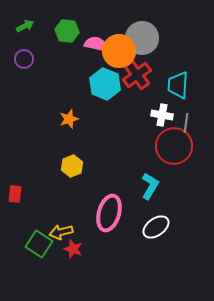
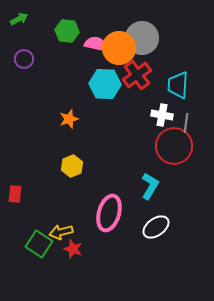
green arrow: moved 6 px left, 7 px up
orange circle: moved 3 px up
cyan hexagon: rotated 20 degrees counterclockwise
